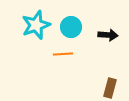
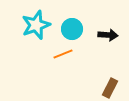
cyan circle: moved 1 px right, 2 px down
orange line: rotated 18 degrees counterclockwise
brown rectangle: rotated 12 degrees clockwise
